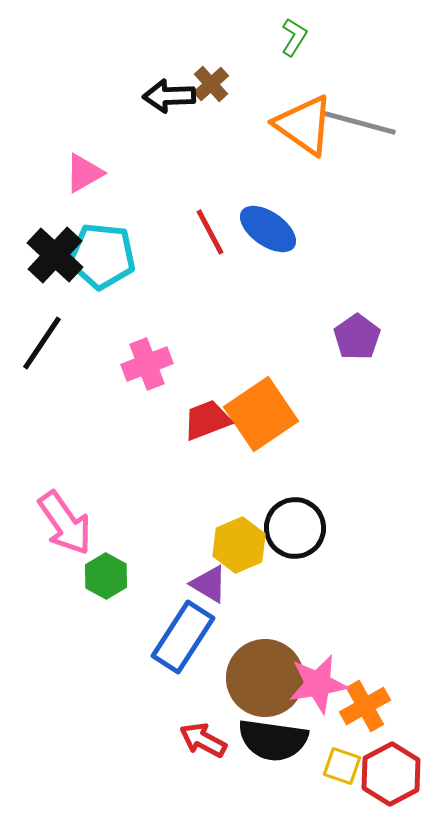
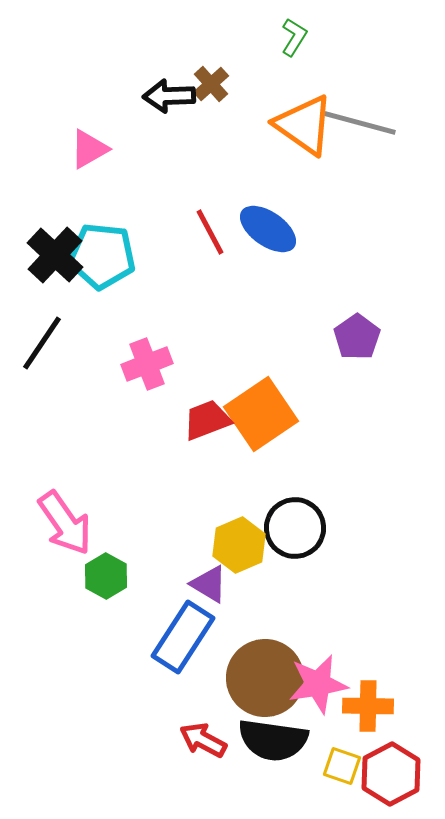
pink triangle: moved 5 px right, 24 px up
orange cross: moved 3 px right; rotated 30 degrees clockwise
